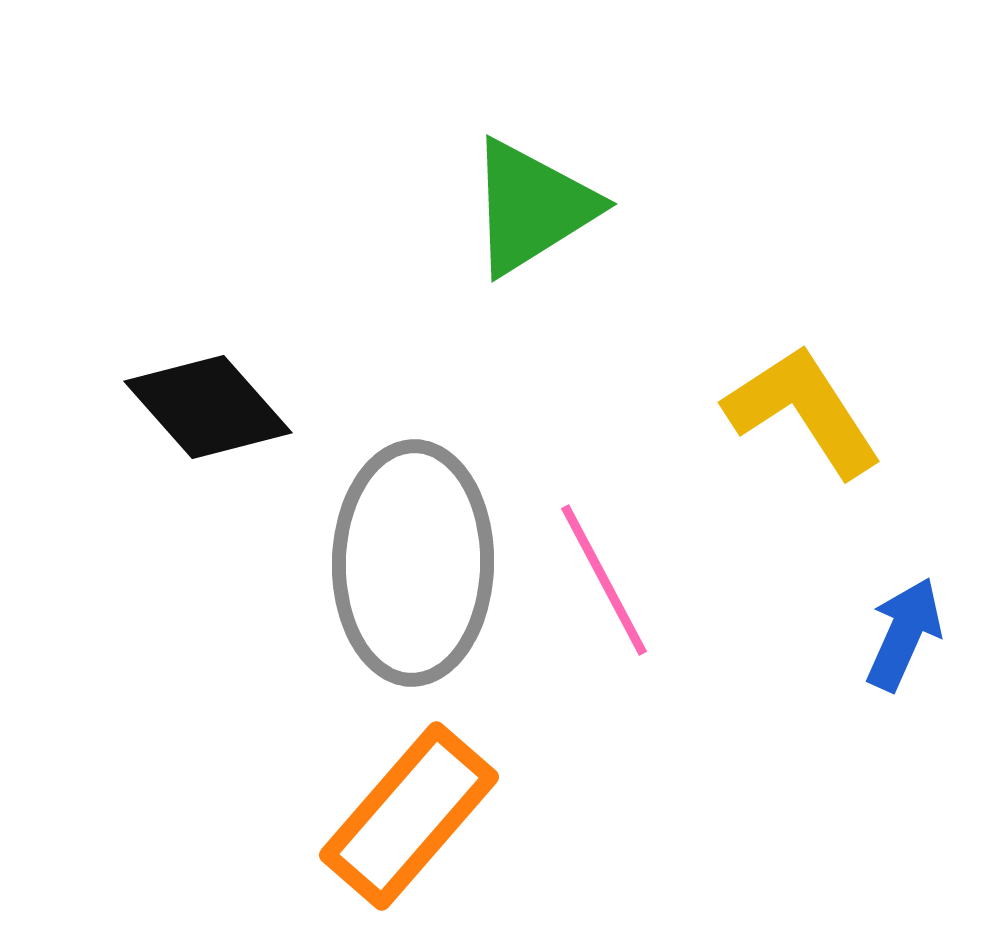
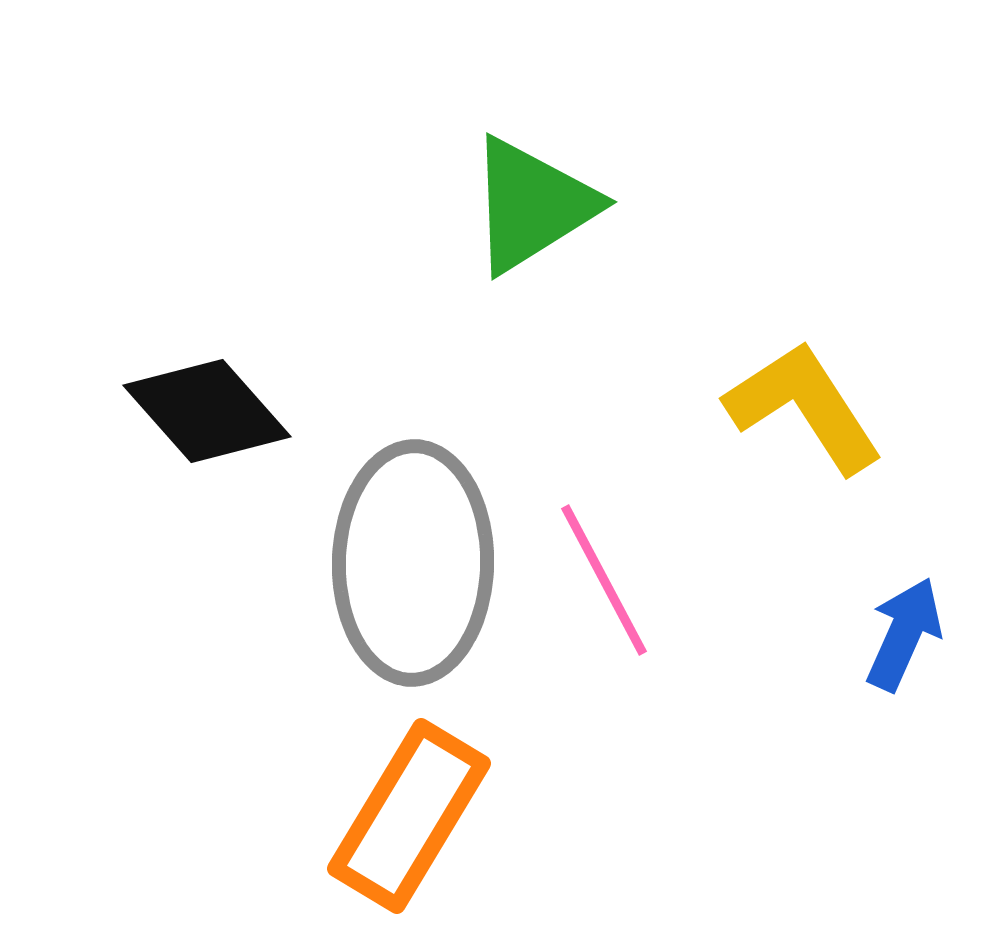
green triangle: moved 2 px up
black diamond: moved 1 px left, 4 px down
yellow L-shape: moved 1 px right, 4 px up
orange rectangle: rotated 10 degrees counterclockwise
